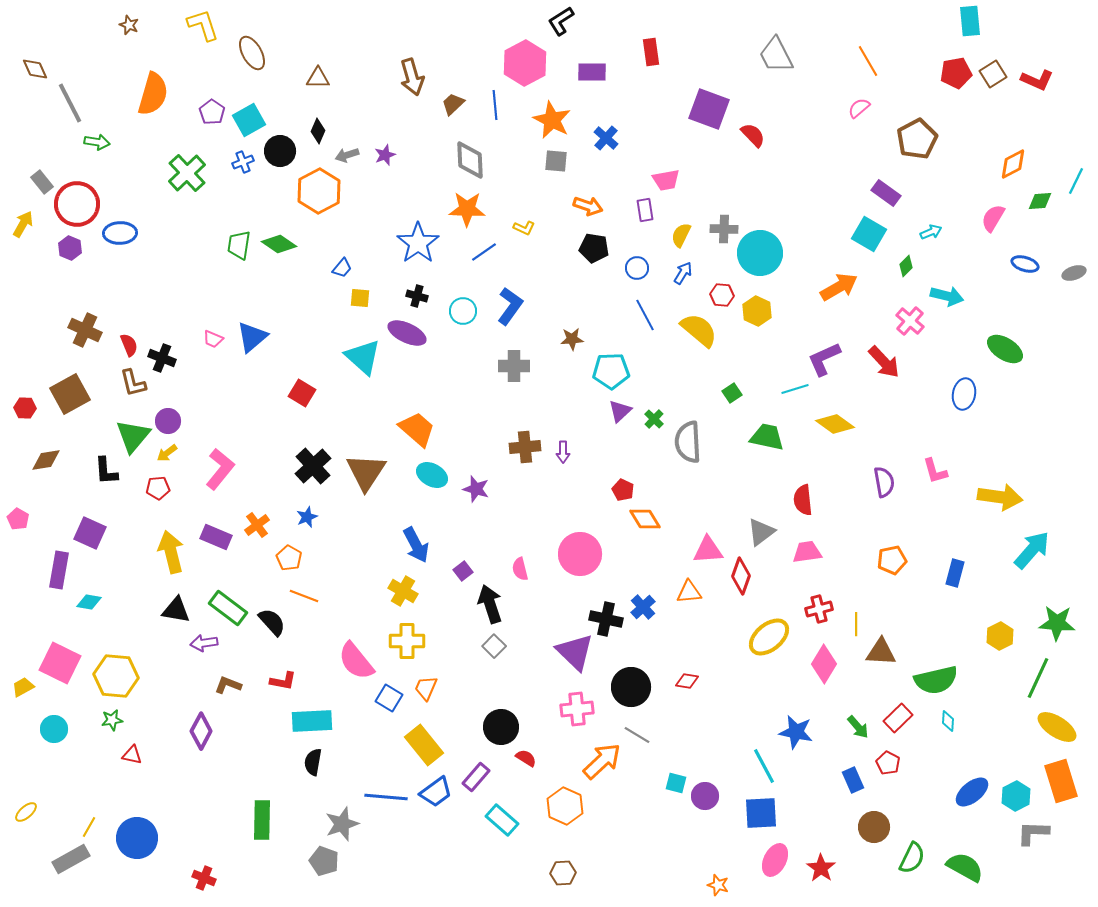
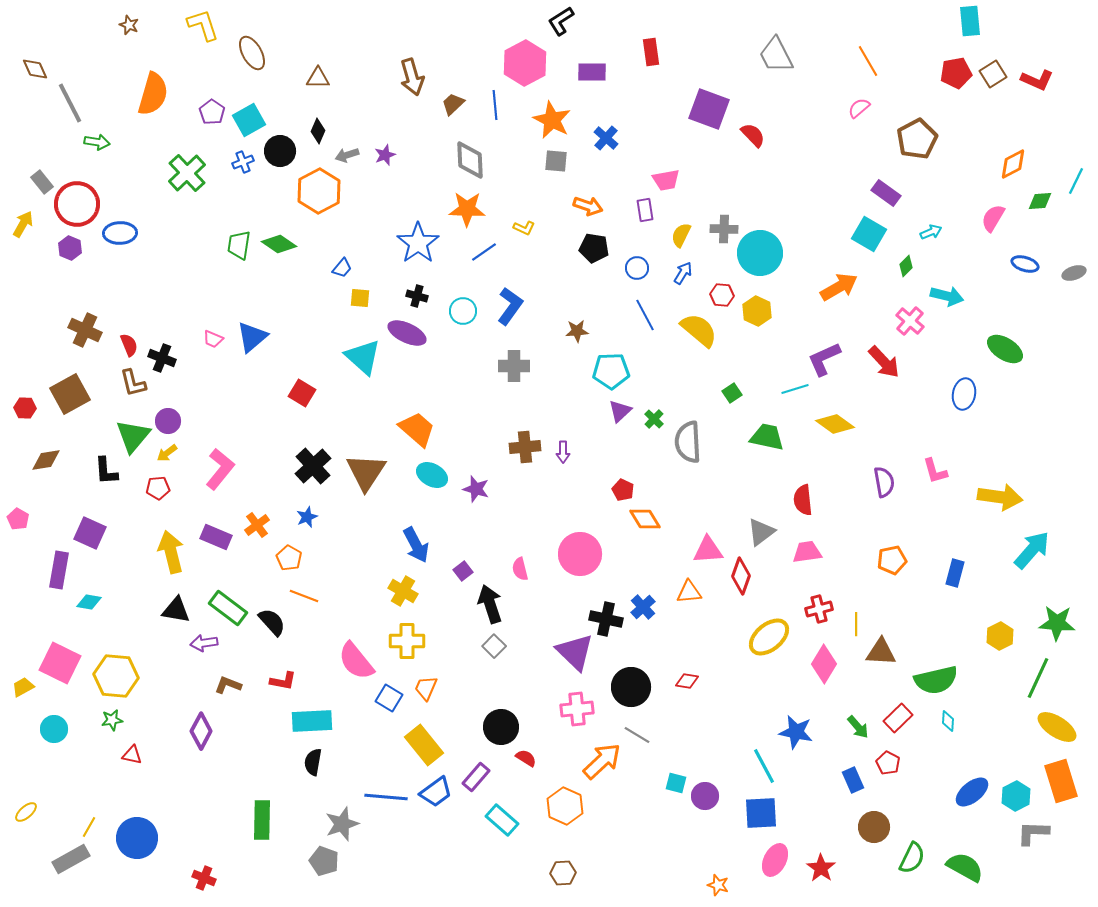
brown star at (572, 339): moved 5 px right, 8 px up
